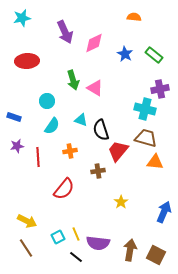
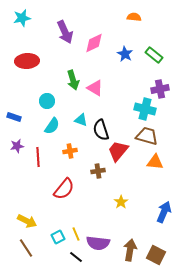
brown trapezoid: moved 1 px right, 2 px up
